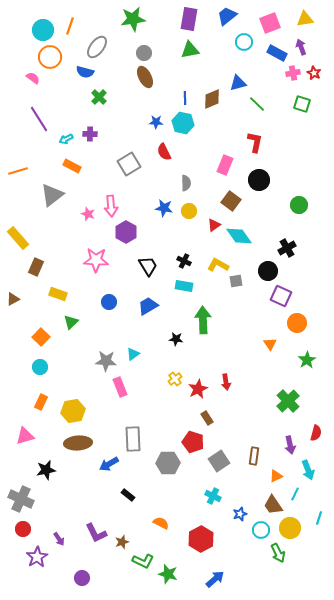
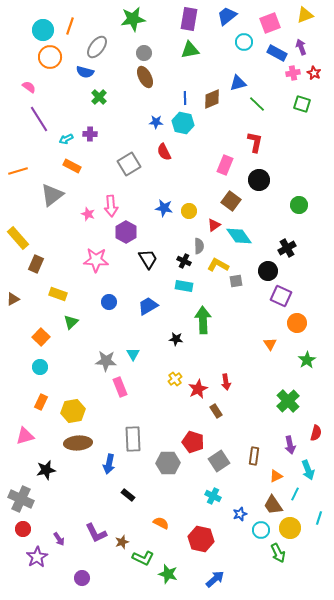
yellow triangle at (305, 19): moved 4 px up; rotated 12 degrees counterclockwise
pink semicircle at (33, 78): moved 4 px left, 9 px down
gray semicircle at (186, 183): moved 13 px right, 63 px down
black trapezoid at (148, 266): moved 7 px up
brown rectangle at (36, 267): moved 3 px up
cyan triangle at (133, 354): rotated 24 degrees counterclockwise
brown rectangle at (207, 418): moved 9 px right, 7 px up
blue arrow at (109, 464): rotated 48 degrees counterclockwise
red hexagon at (201, 539): rotated 20 degrees counterclockwise
green L-shape at (143, 561): moved 3 px up
